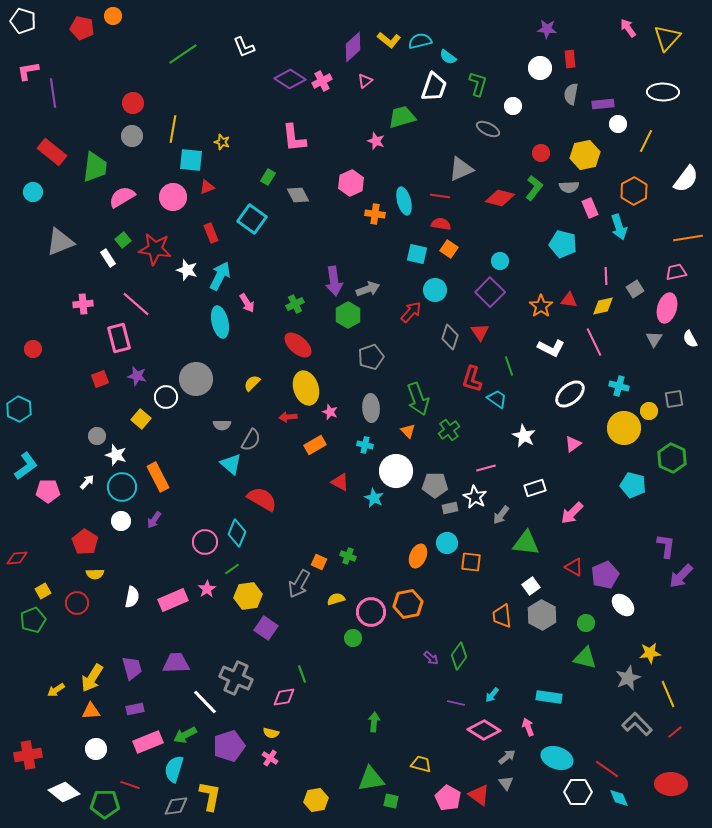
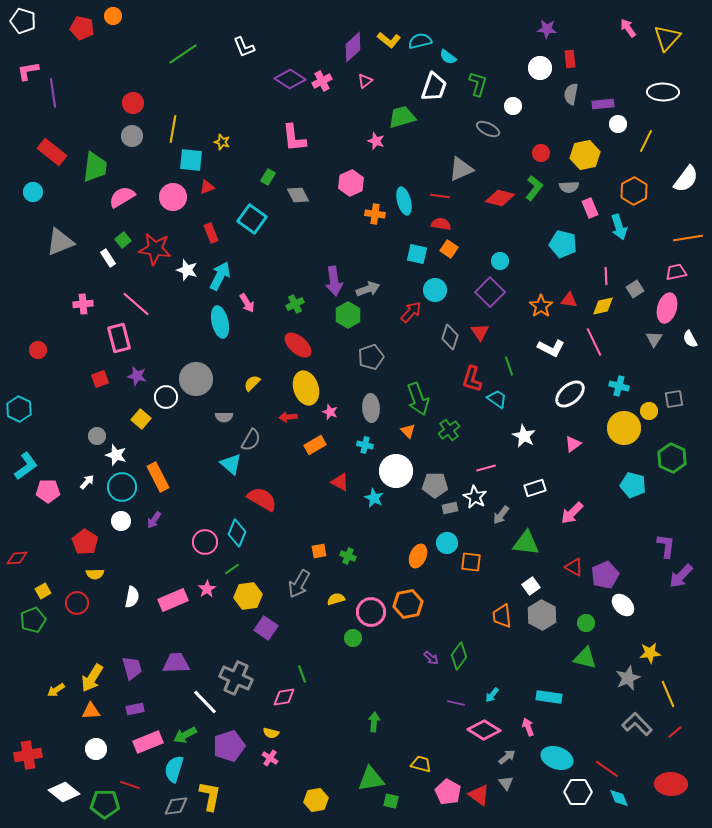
red circle at (33, 349): moved 5 px right, 1 px down
gray semicircle at (222, 425): moved 2 px right, 8 px up
orange square at (319, 562): moved 11 px up; rotated 35 degrees counterclockwise
pink pentagon at (448, 798): moved 6 px up
